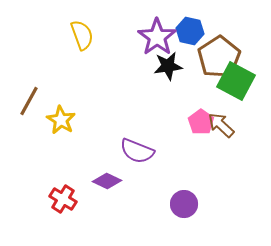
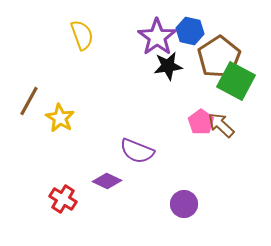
yellow star: moved 1 px left, 2 px up
